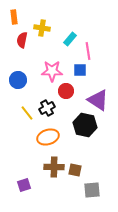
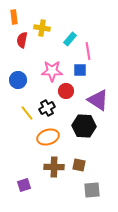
black hexagon: moved 1 px left, 1 px down; rotated 10 degrees counterclockwise
brown square: moved 4 px right, 5 px up
